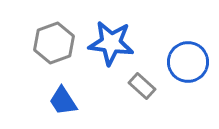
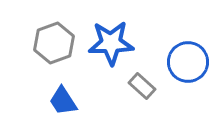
blue star: rotated 9 degrees counterclockwise
